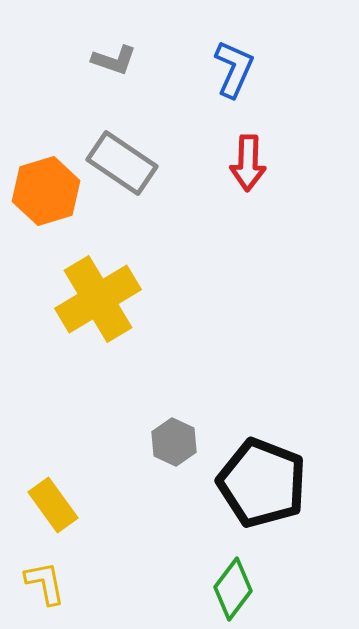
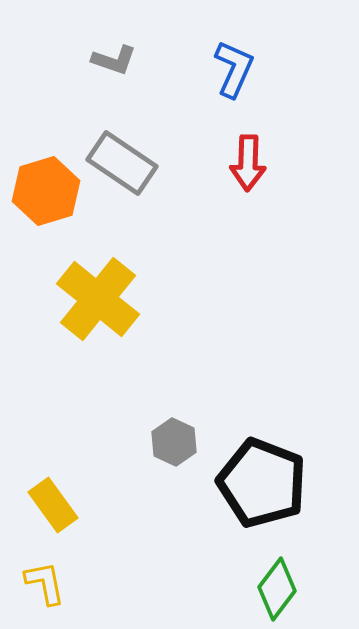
yellow cross: rotated 20 degrees counterclockwise
green diamond: moved 44 px right
